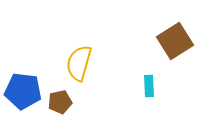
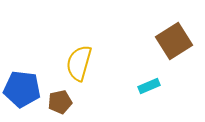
brown square: moved 1 px left
cyan rectangle: rotated 70 degrees clockwise
blue pentagon: moved 1 px left, 2 px up
